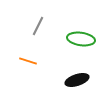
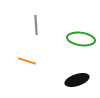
gray line: moved 2 px left, 1 px up; rotated 30 degrees counterclockwise
orange line: moved 1 px left
